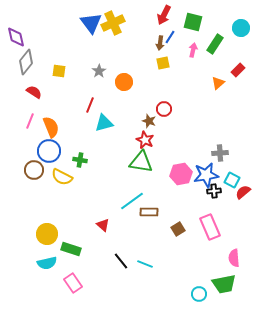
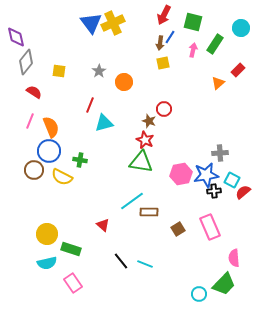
green trapezoid at (224, 284): rotated 35 degrees counterclockwise
